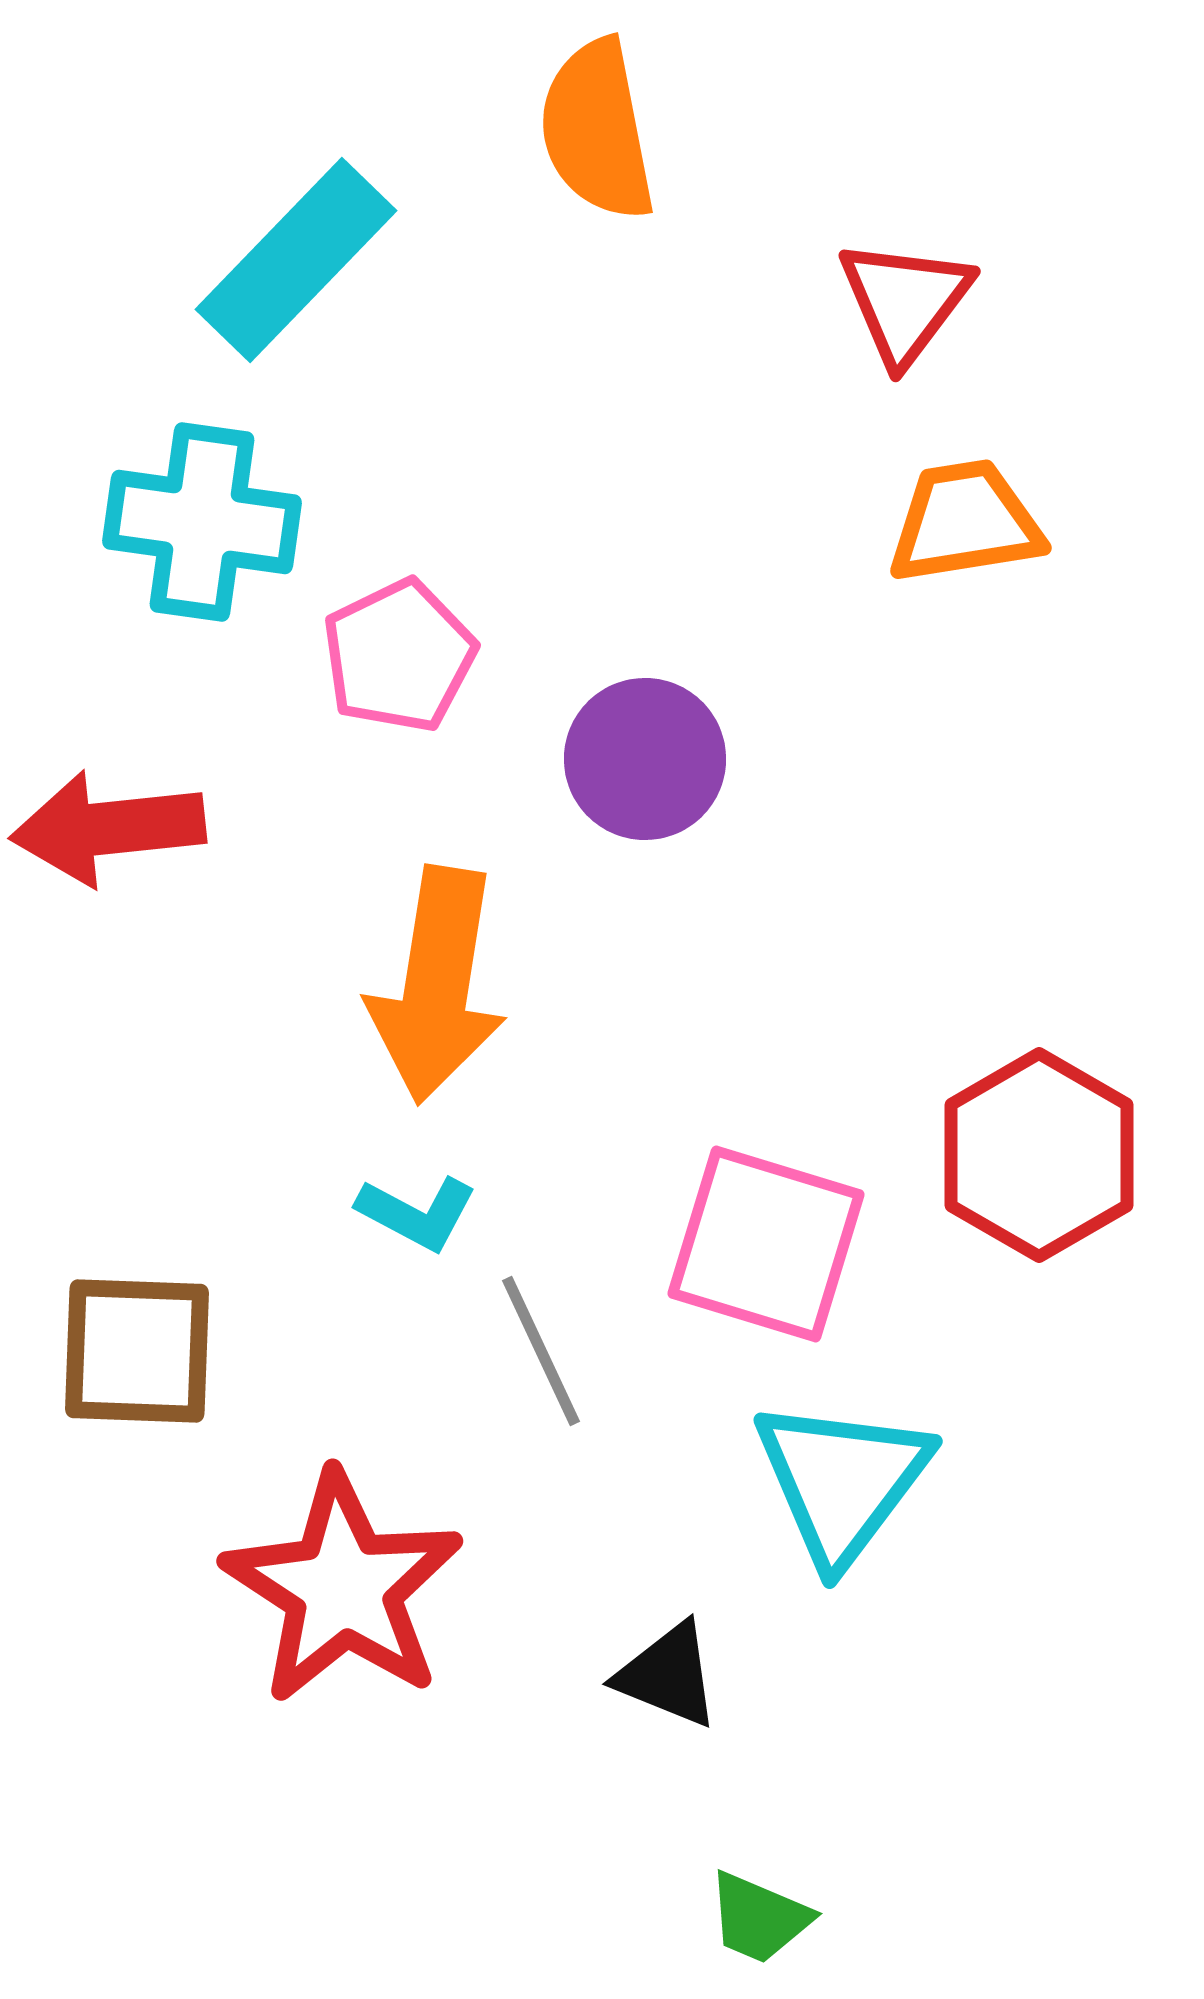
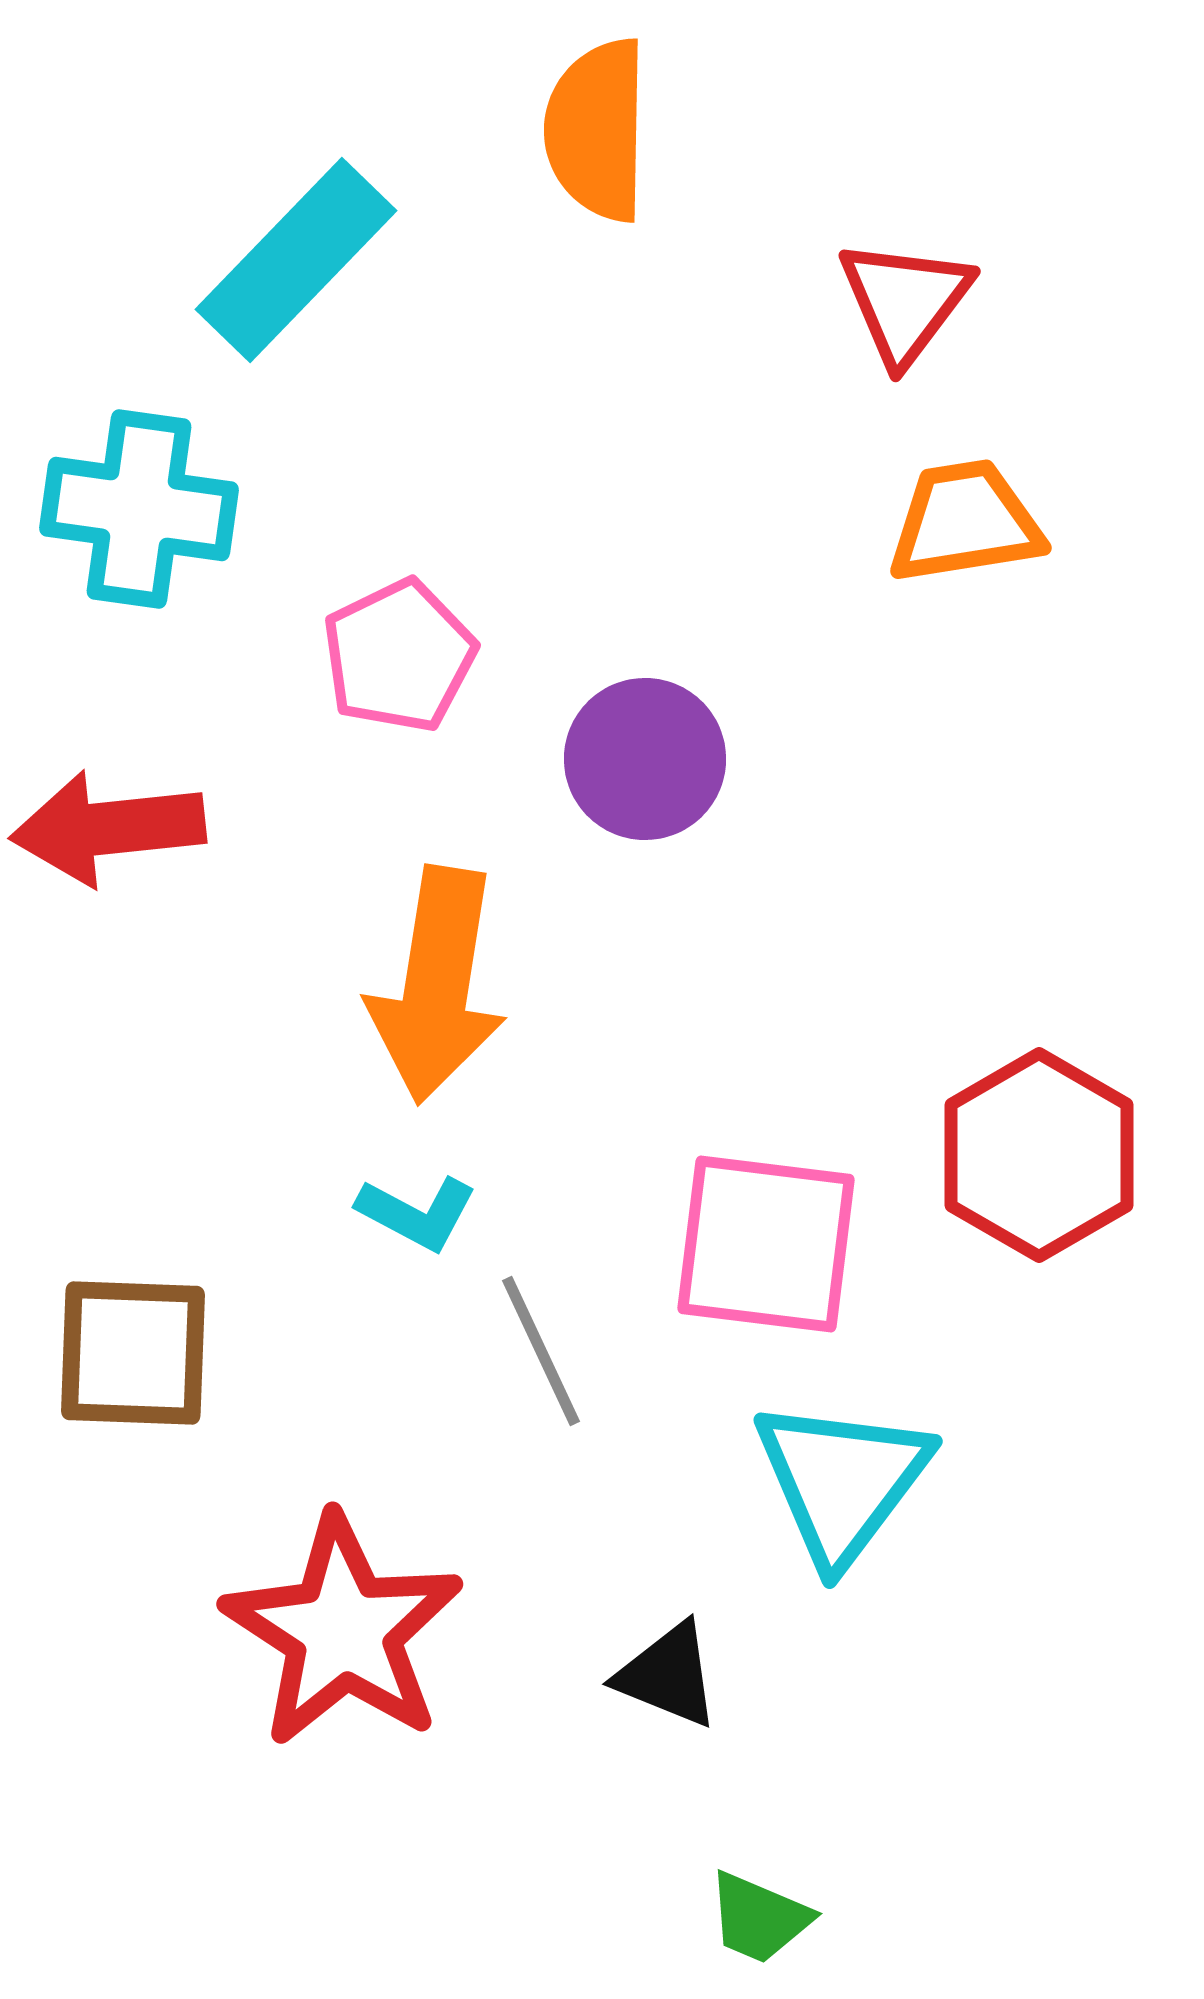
orange semicircle: rotated 12 degrees clockwise
cyan cross: moved 63 px left, 13 px up
pink square: rotated 10 degrees counterclockwise
brown square: moved 4 px left, 2 px down
red star: moved 43 px down
